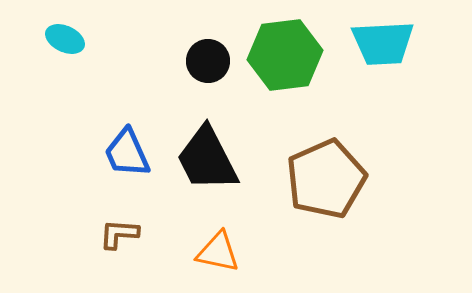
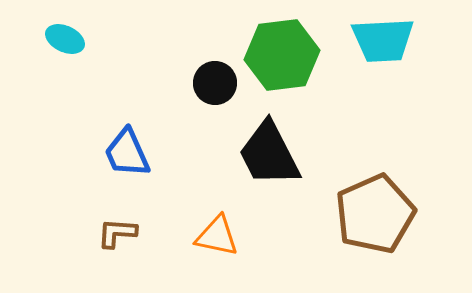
cyan trapezoid: moved 3 px up
green hexagon: moved 3 px left
black circle: moved 7 px right, 22 px down
black trapezoid: moved 62 px right, 5 px up
brown pentagon: moved 49 px right, 35 px down
brown L-shape: moved 2 px left, 1 px up
orange triangle: moved 1 px left, 16 px up
